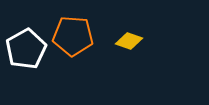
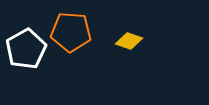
orange pentagon: moved 2 px left, 4 px up
